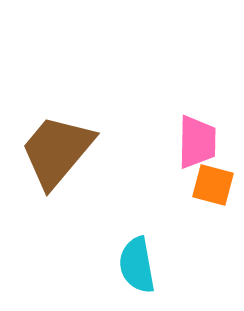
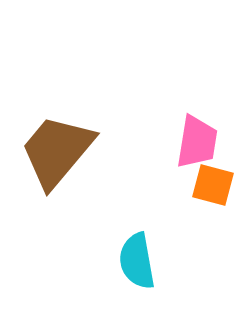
pink trapezoid: rotated 8 degrees clockwise
cyan semicircle: moved 4 px up
